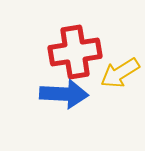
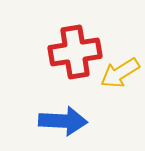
blue arrow: moved 1 px left, 27 px down
